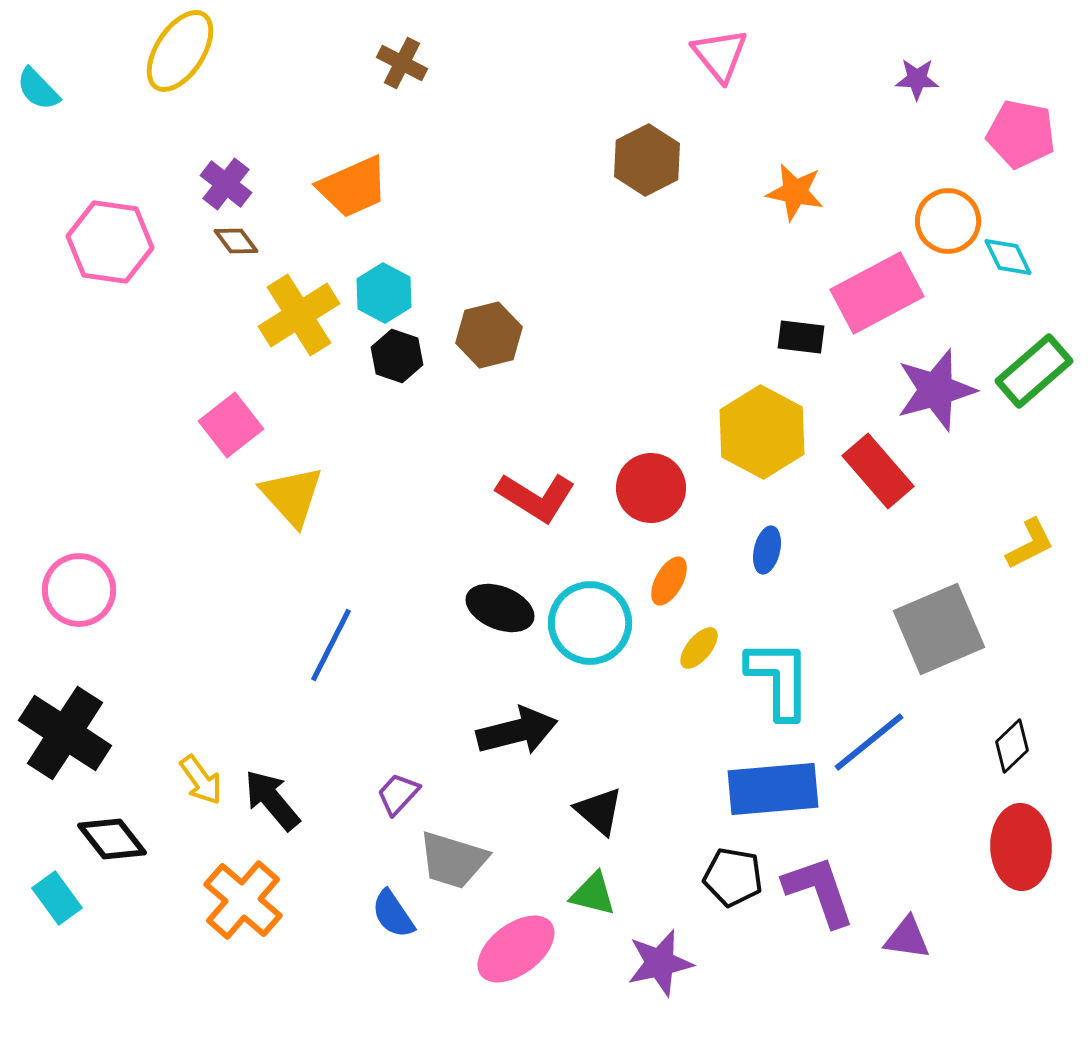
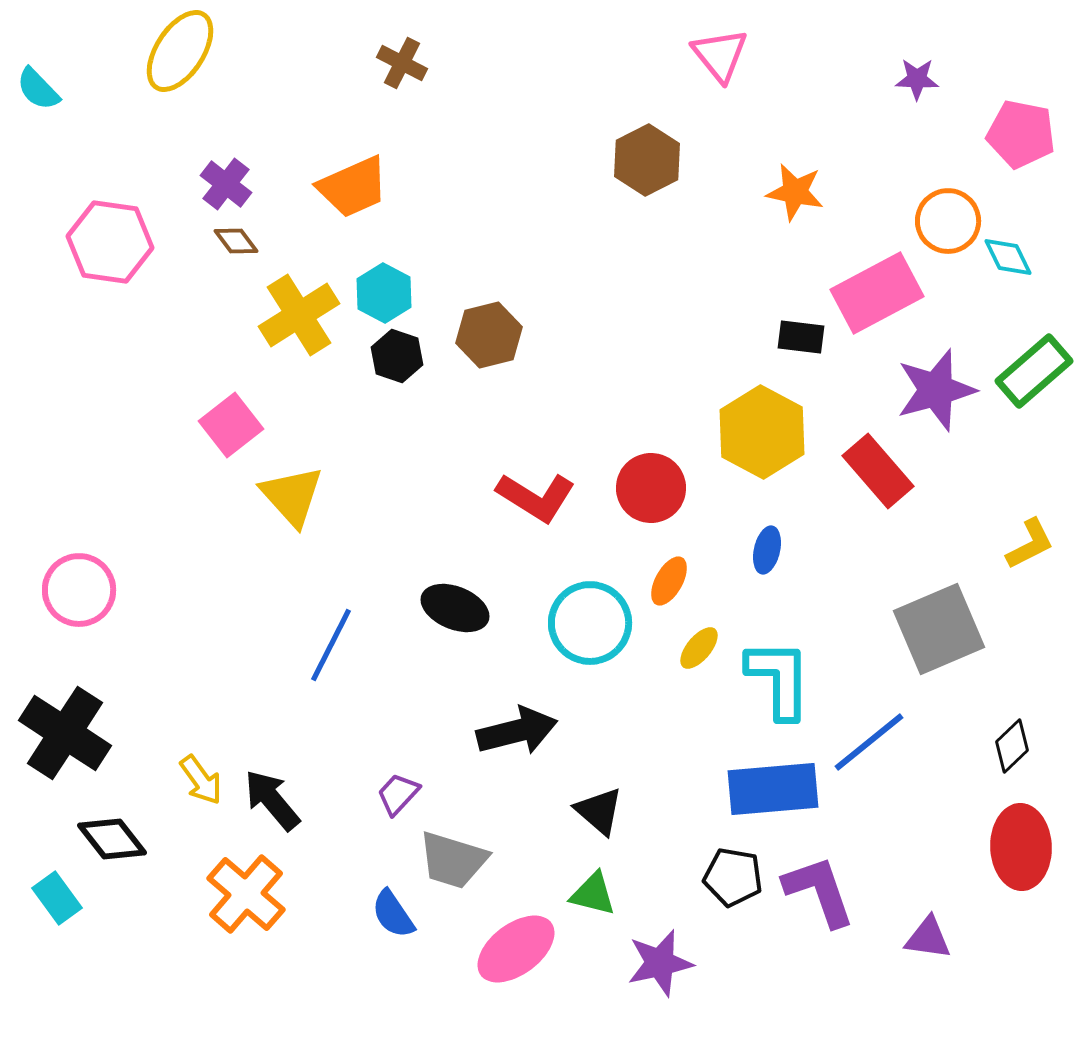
black ellipse at (500, 608): moved 45 px left
orange cross at (243, 900): moved 3 px right, 6 px up
purple triangle at (907, 938): moved 21 px right
